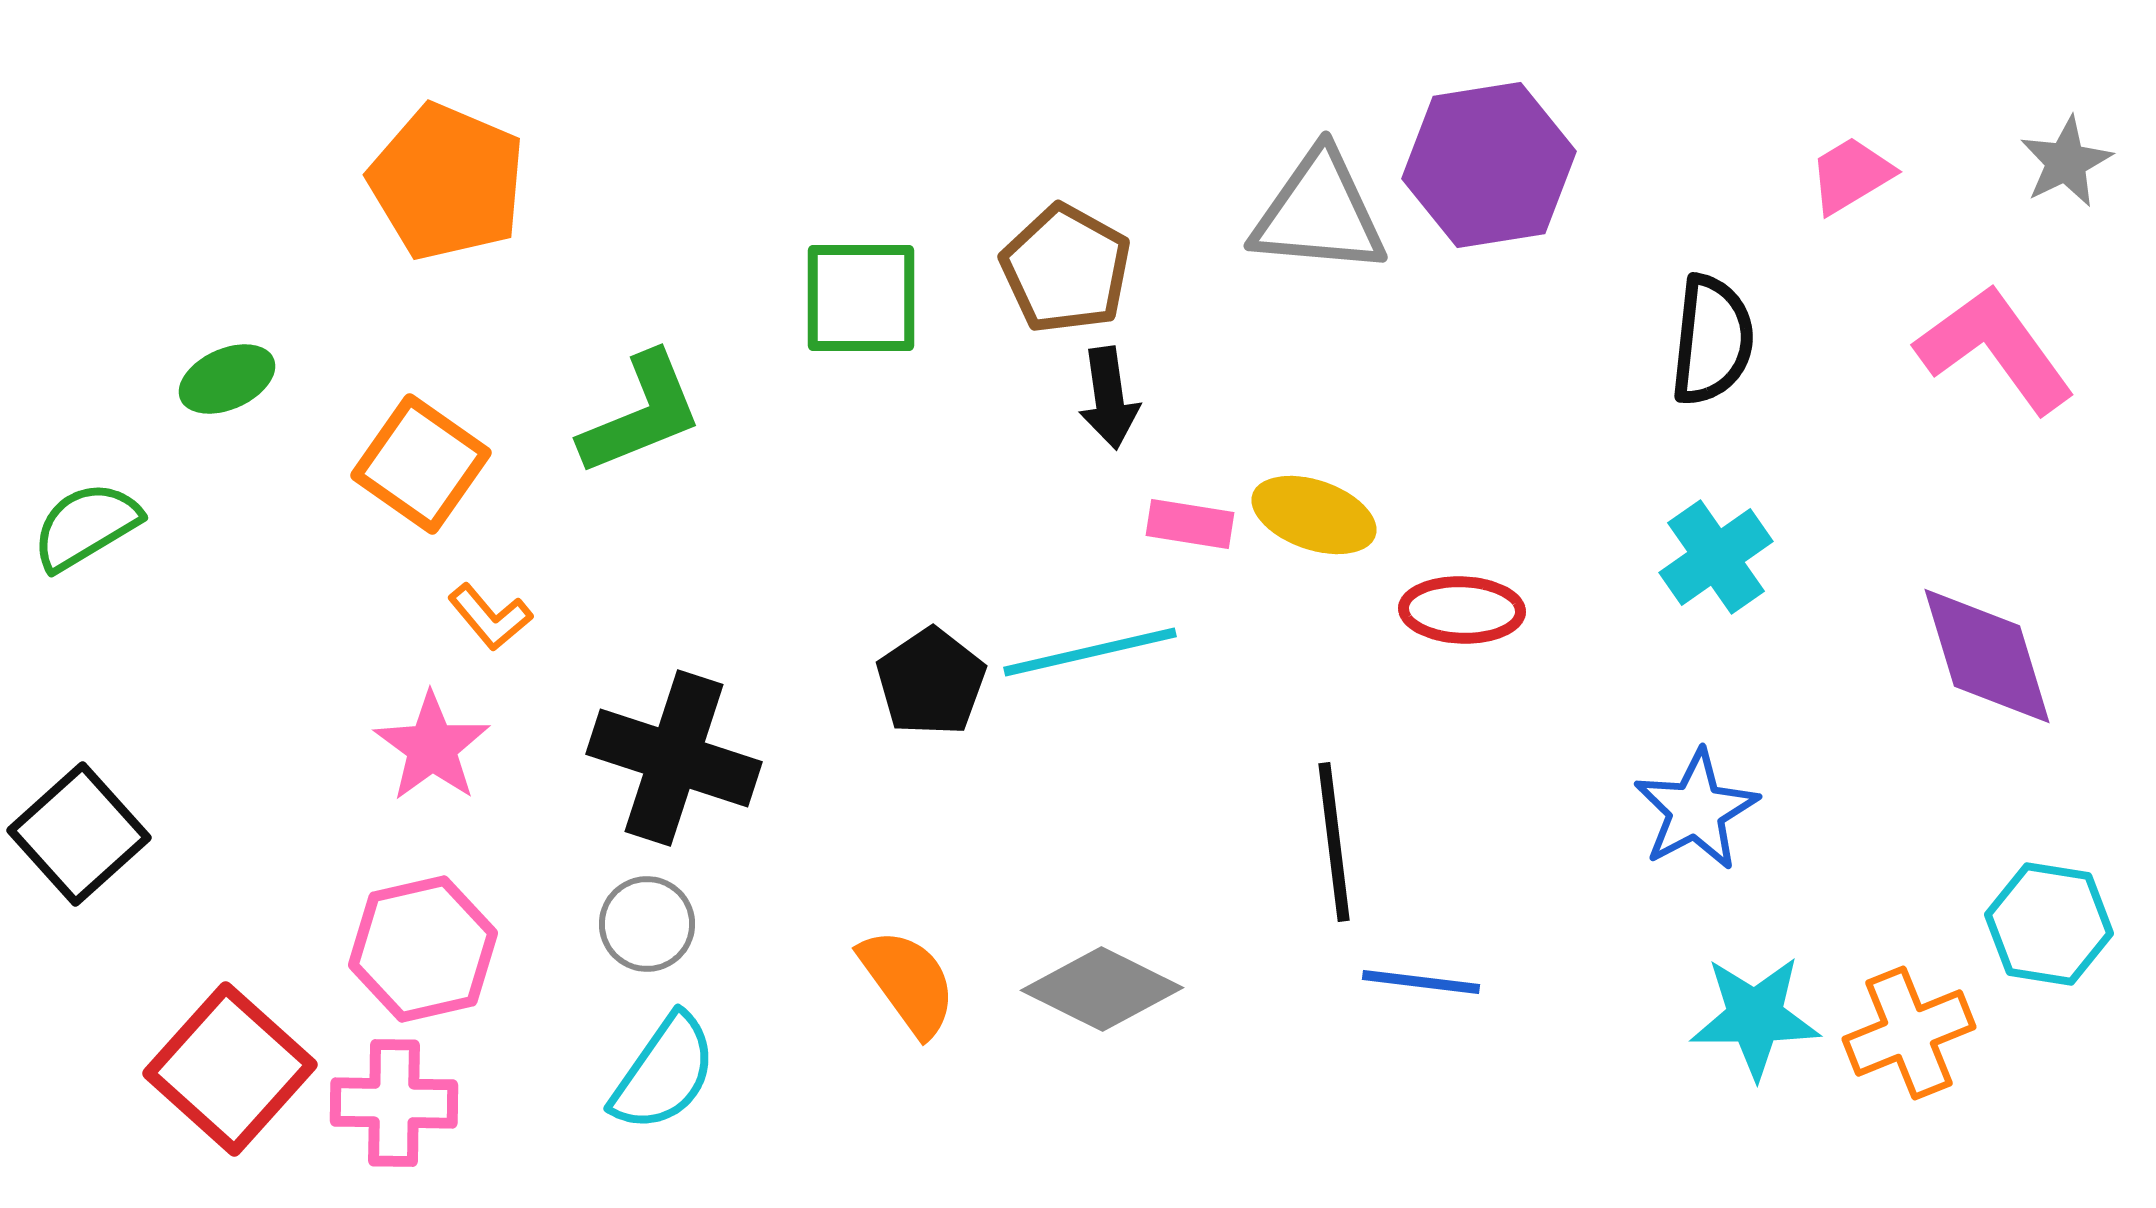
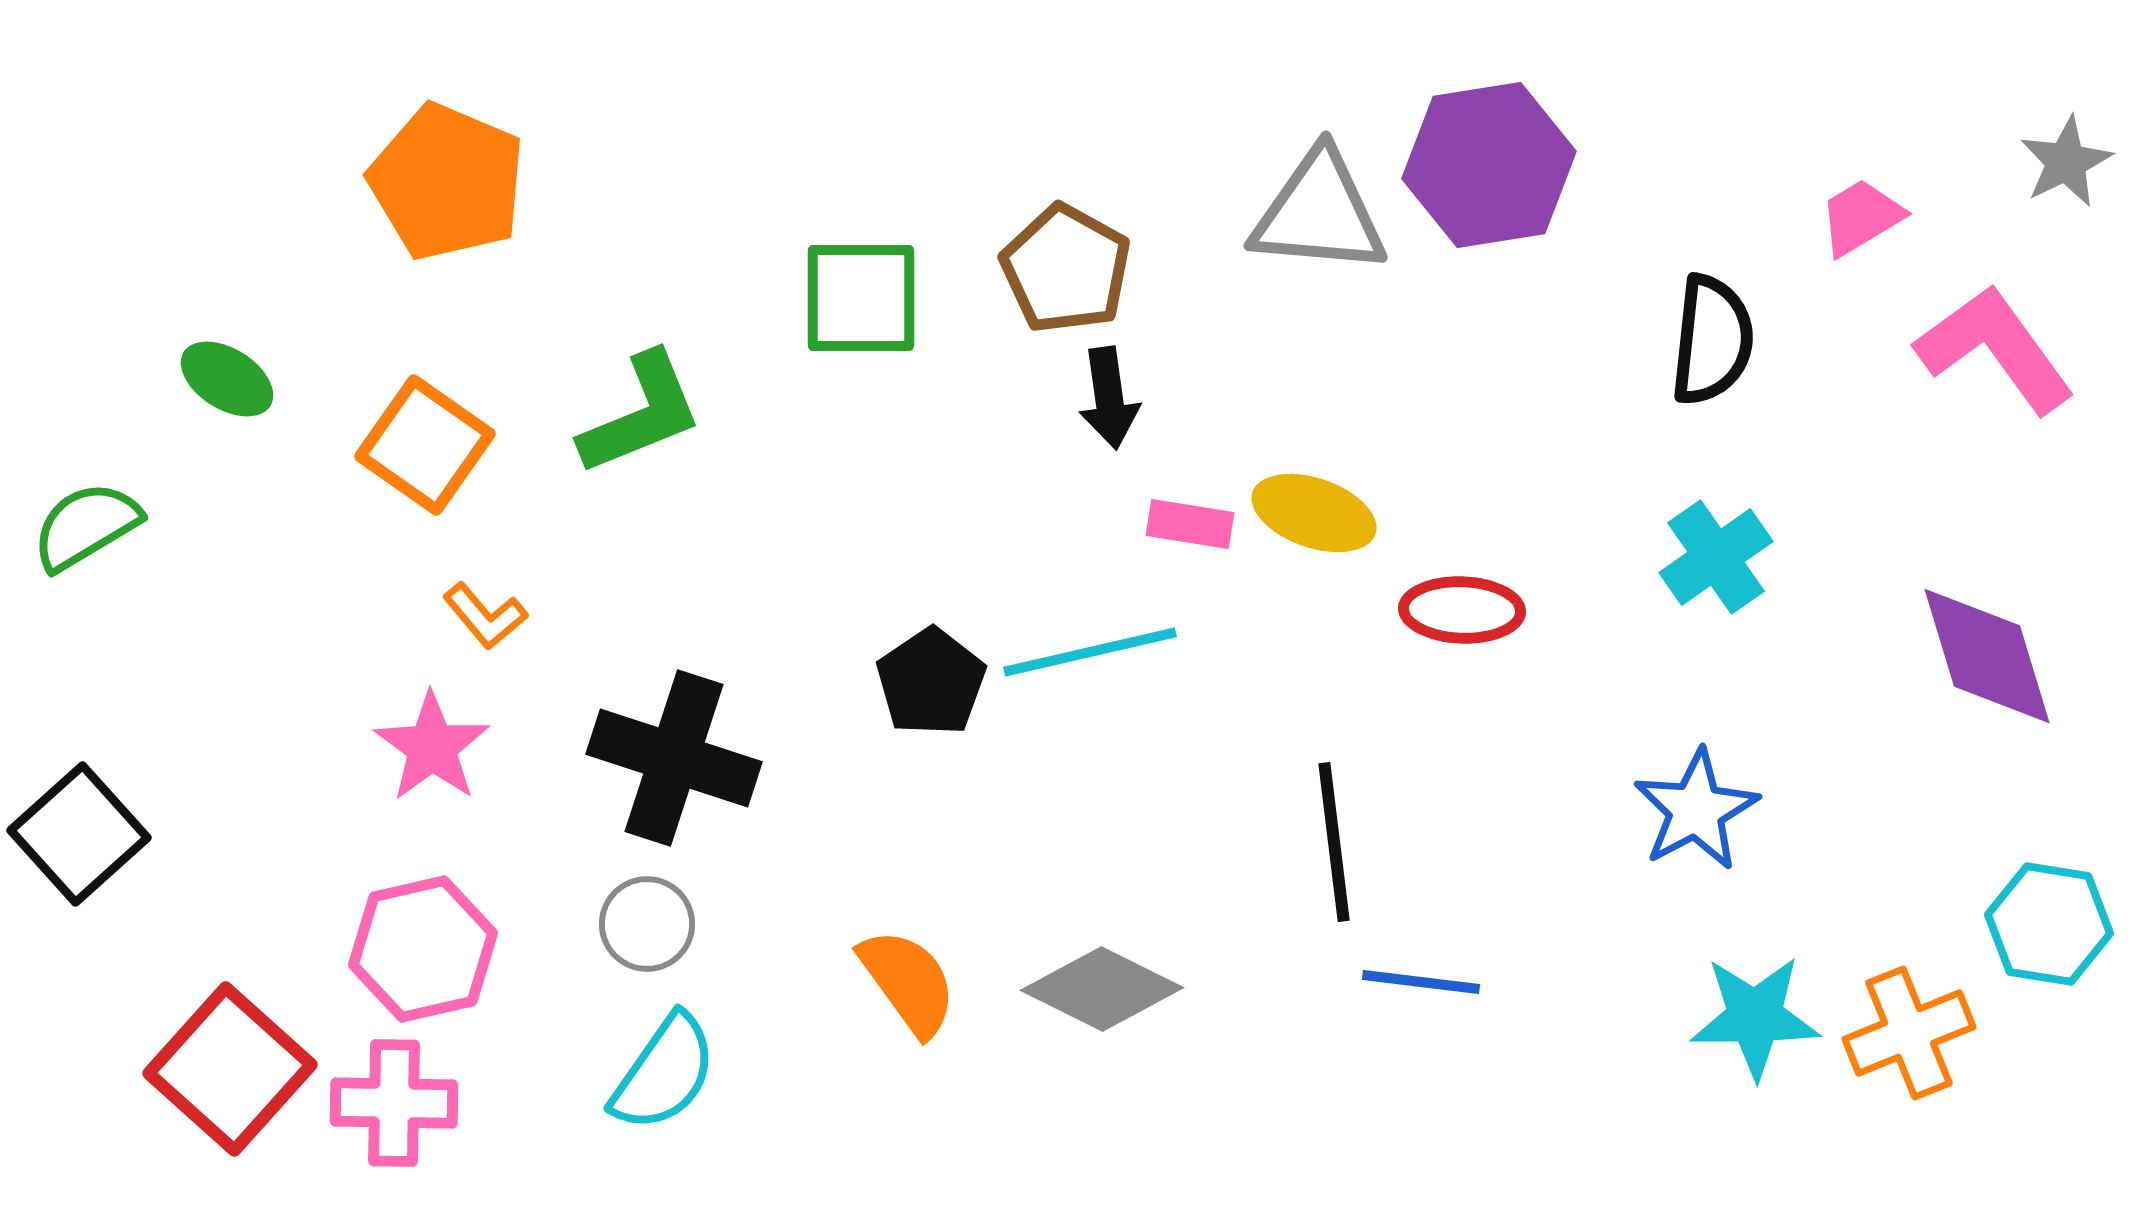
pink trapezoid: moved 10 px right, 42 px down
green ellipse: rotated 56 degrees clockwise
orange square: moved 4 px right, 19 px up
yellow ellipse: moved 2 px up
orange L-shape: moved 5 px left, 1 px up
